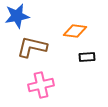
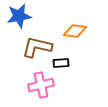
blue star: moved 2 px right
brown L-shape: moved 5 px right
black rectangle: moved 26 px left, 6 px down
